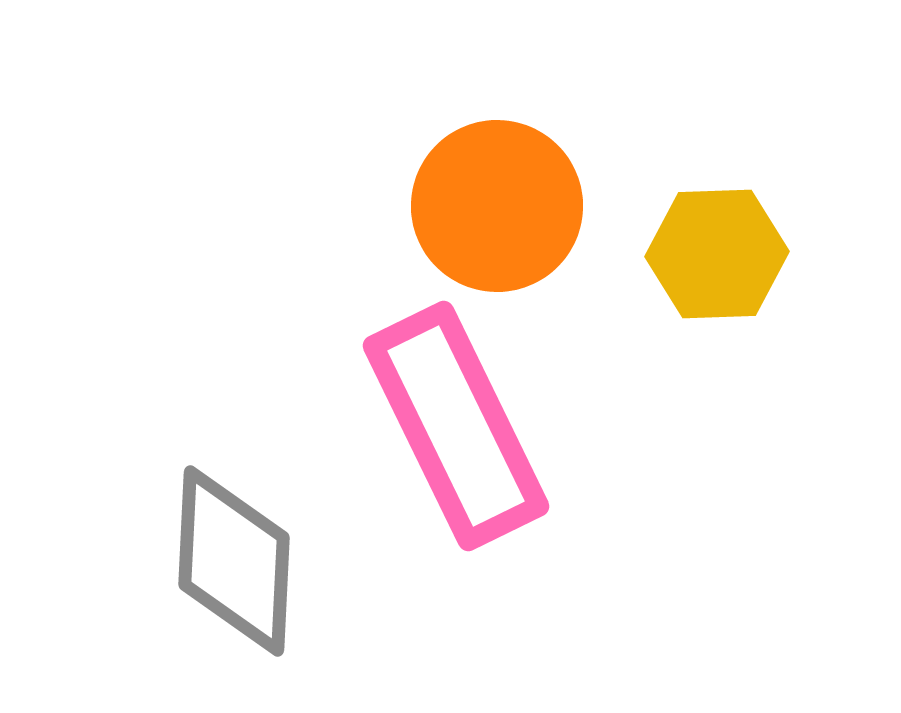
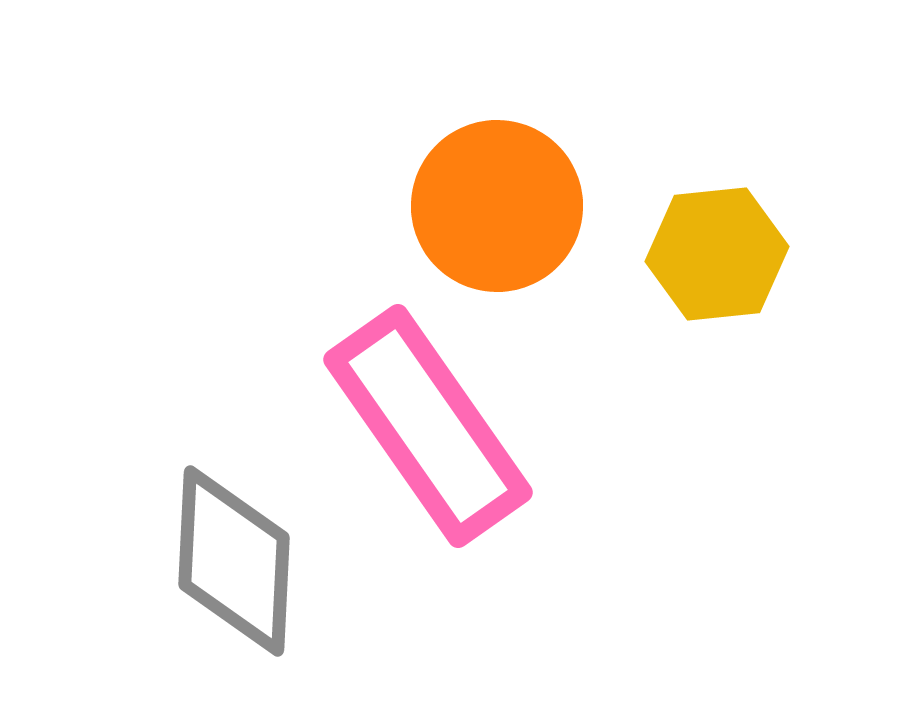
yellow hexagon: rotated 4 degrees counterclockwise
pink rectangle: moved 28 px left; rotated 9 degrees counterclockwise
